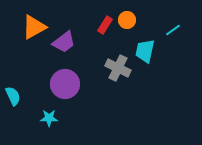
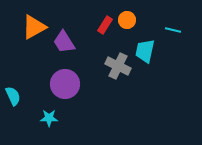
cyan line: rotated 49 degrees clockwise
purple trapezoid: rotated 95 degrees clockwise
gray cross: moved 2 px up
